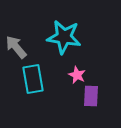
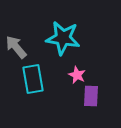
cyan star: moved 1 px left, 1 px down
